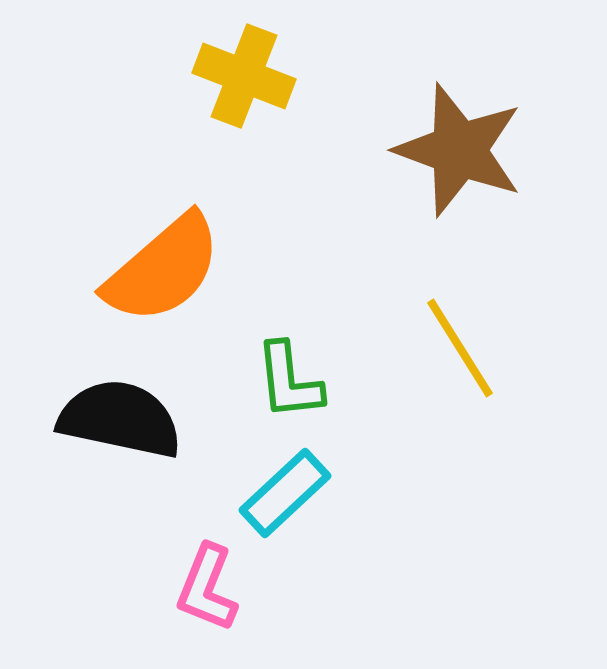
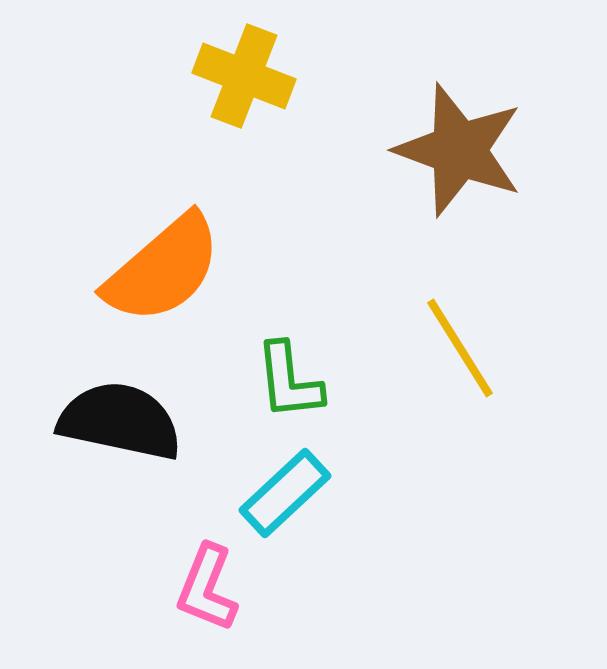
black semicircle: moved 2 px down
